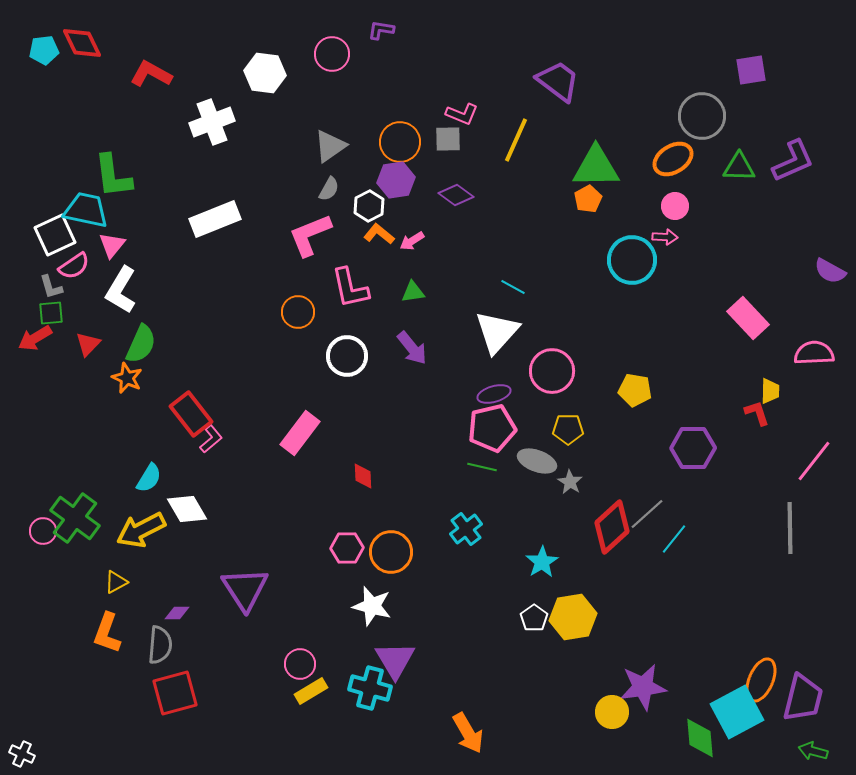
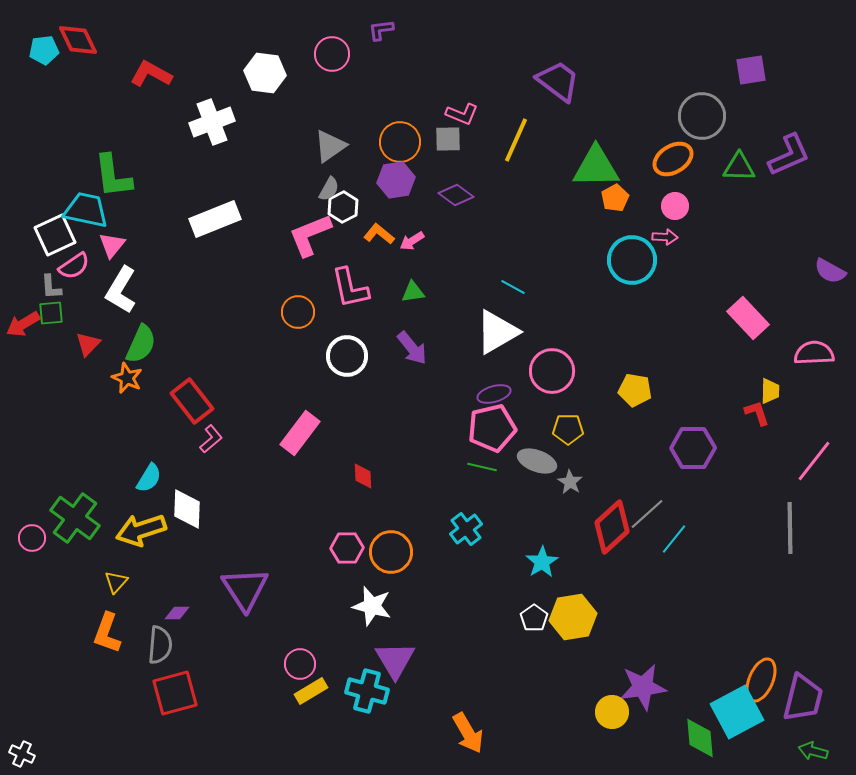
purple L-shape at (381, 30): rotated 16 degrees counterclockwise
red diamond at (82, 43): moved 4 px left, 3 px up
purple L-shape at (793, 161): moved 4 px left, 6 px up
orange pentagon at (588, 199): moved 27 px right, 1 px up
white hexagon at (369, 206): moved 26 px left, 1 px down
gray L-shape at (51, 287): rotated 12 degrees clockwise
white triangle at (497, 332): rotated 18 degrees clockwise
red arrow at (35, 338): moved 12 px left, 14 px up
red rectangle at (191, 414): moved 1 px right, 13 px up
white diamond at (187, 509): rotated 33 degrees clockwise
yellow arrow at (141, 530): rotated 9 degrees clockwise
pink circle at (43, 531): moved 11 px left, 7 px down
yellow triangle at (116, 582): rotated 20 degrees counterclockwise
cyan cross at (370, 688): moved 3 px left, 3 px down
